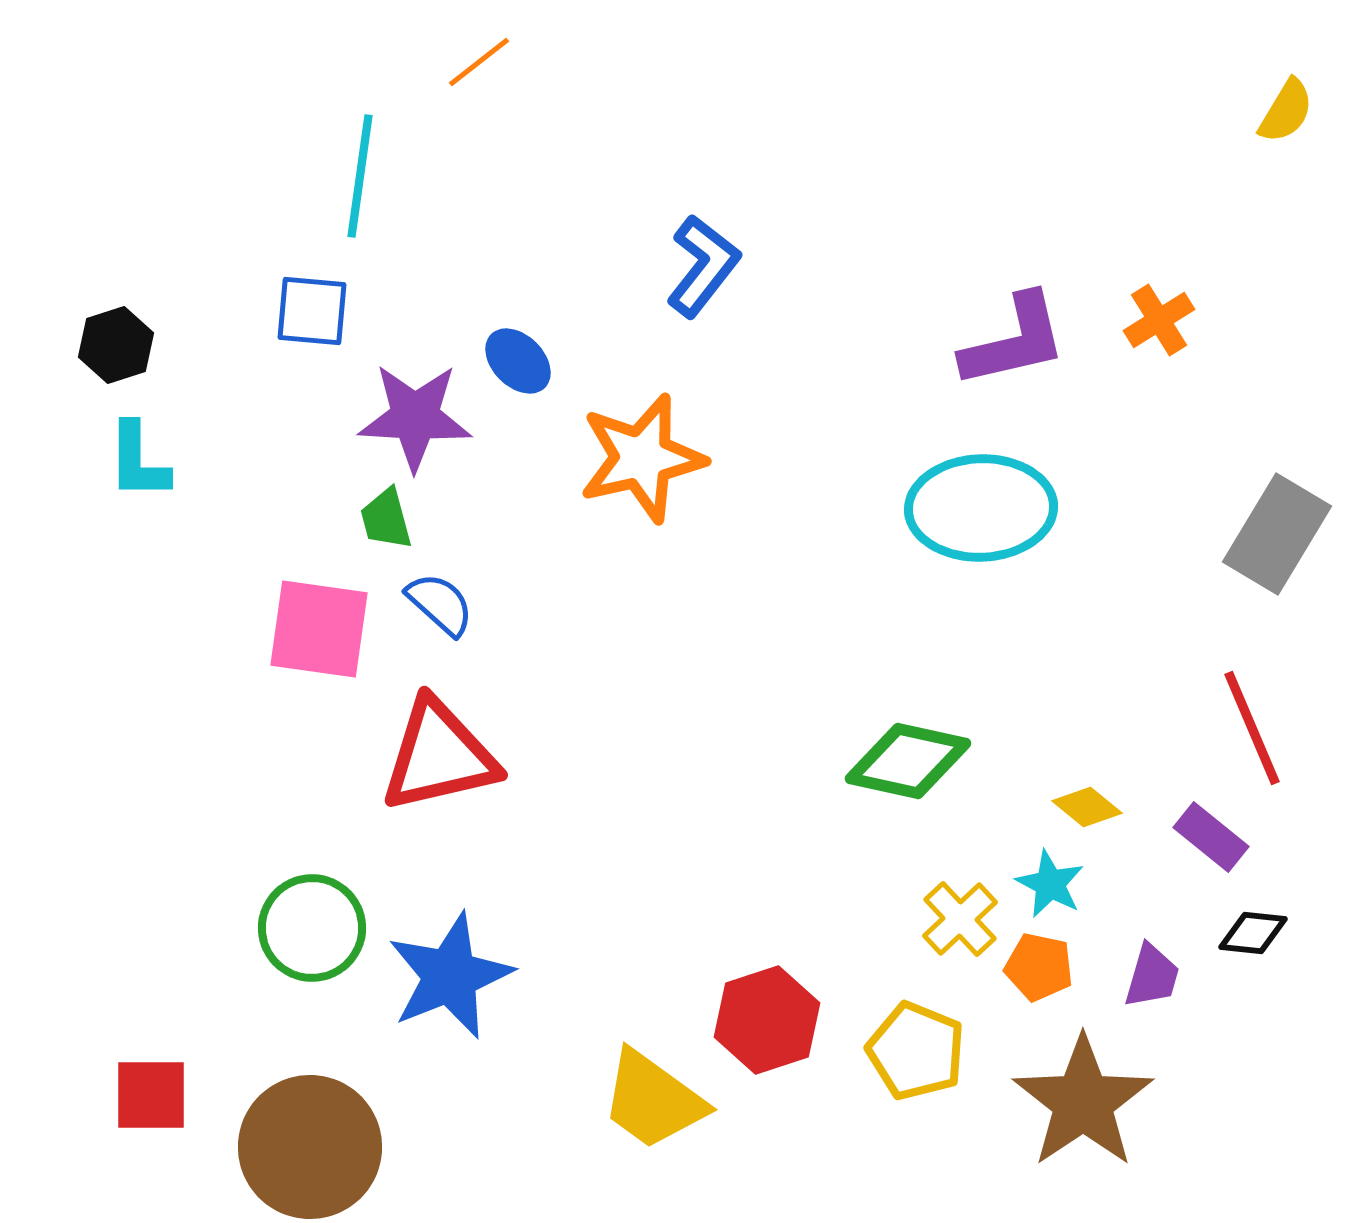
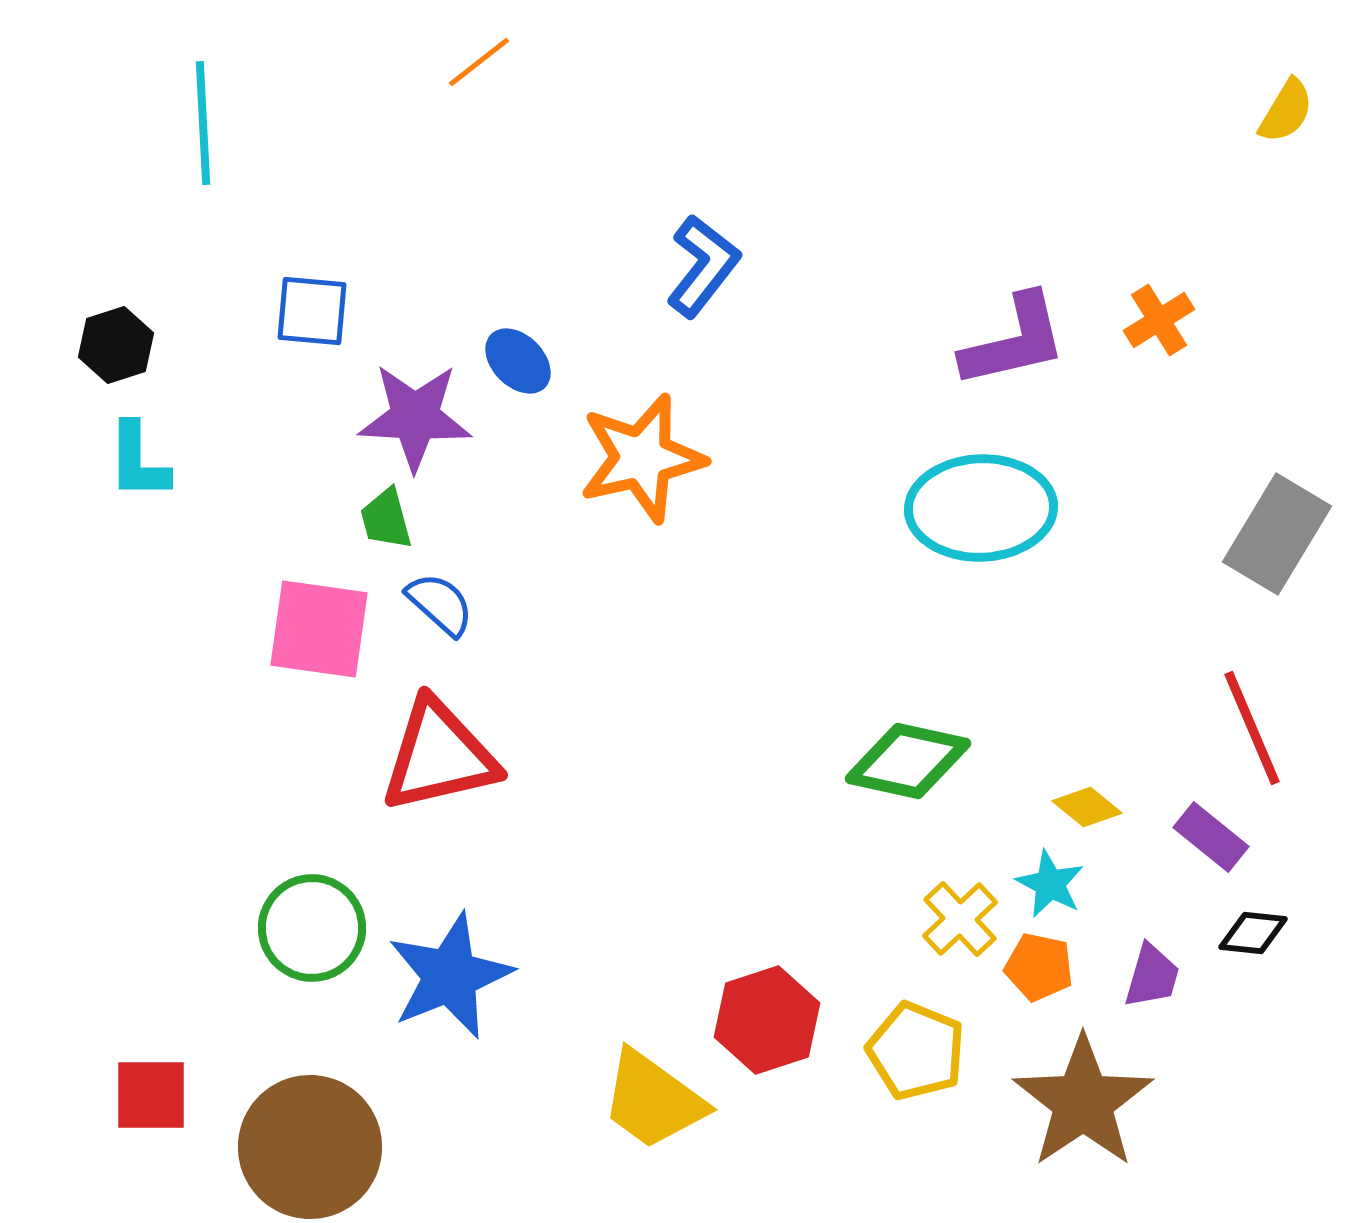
cyan line: moved 157 px left, 53 px up; rotated 11 degrees counterclockwise
